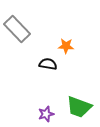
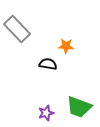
purple star: moved 1 px up
